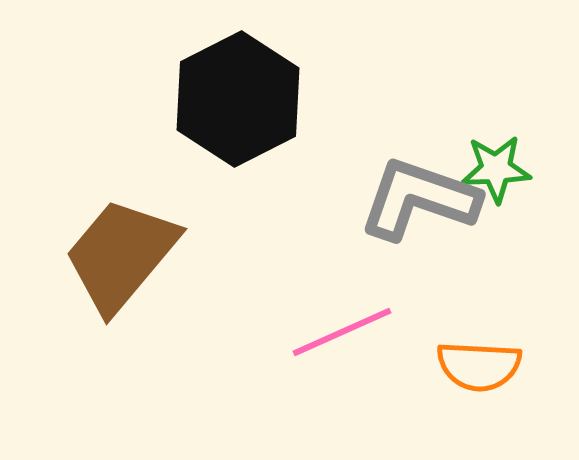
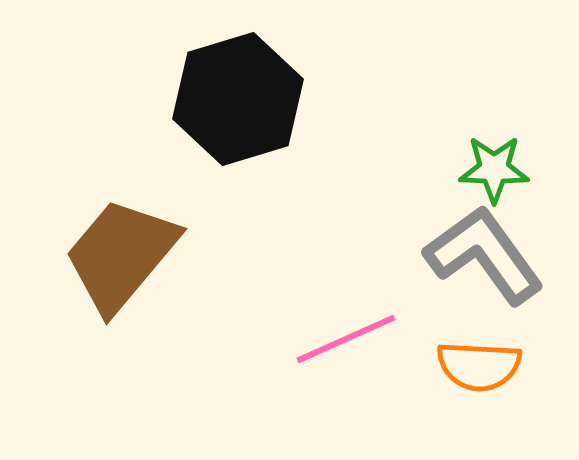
black hexagon: rotated 10 degrees clockwise
green star: moved 2 px left; rotated 4 degrees clockwise
gray L-shape: moved 65 px right, 56 px down; rotated 35 degrees clockwise
pink line: moved 4 px right, 7 px down
